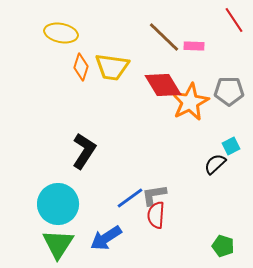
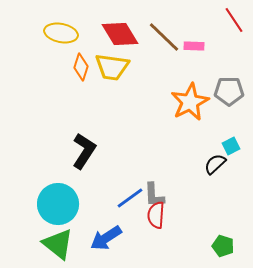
red diamond: moved 43 px left, 51 px up
gray L-shape: rotated 84 degrees counterclockwise
green triangle: rotated 24 degrees counterclockwise
